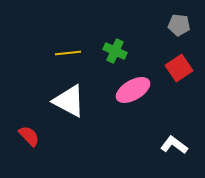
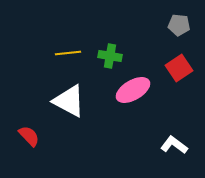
green cross: moved 5 px left, 5 px down; rotated 15 degrees counterclockwise
